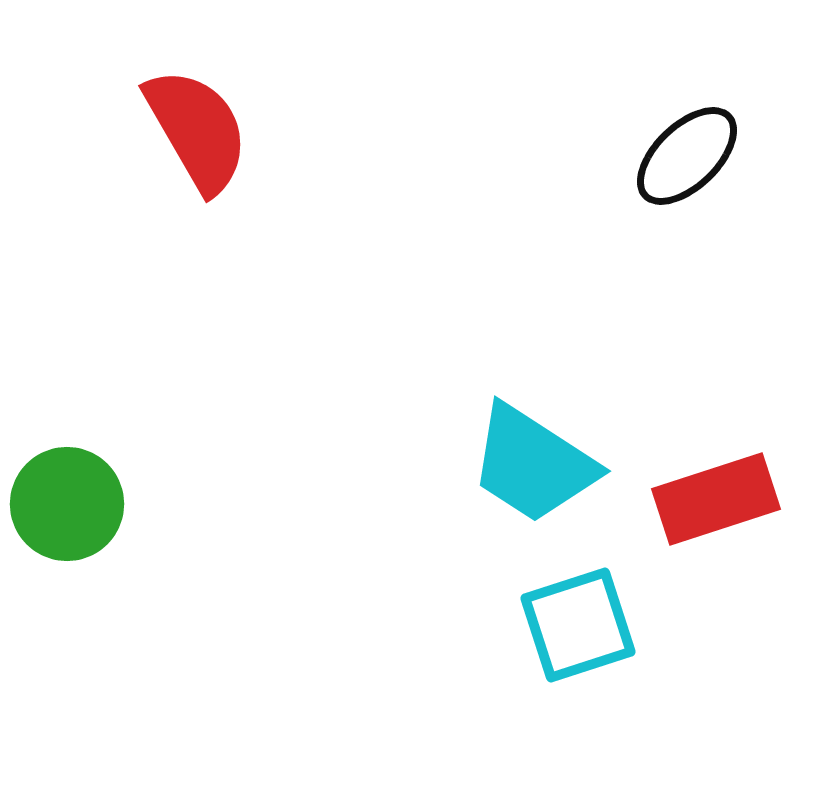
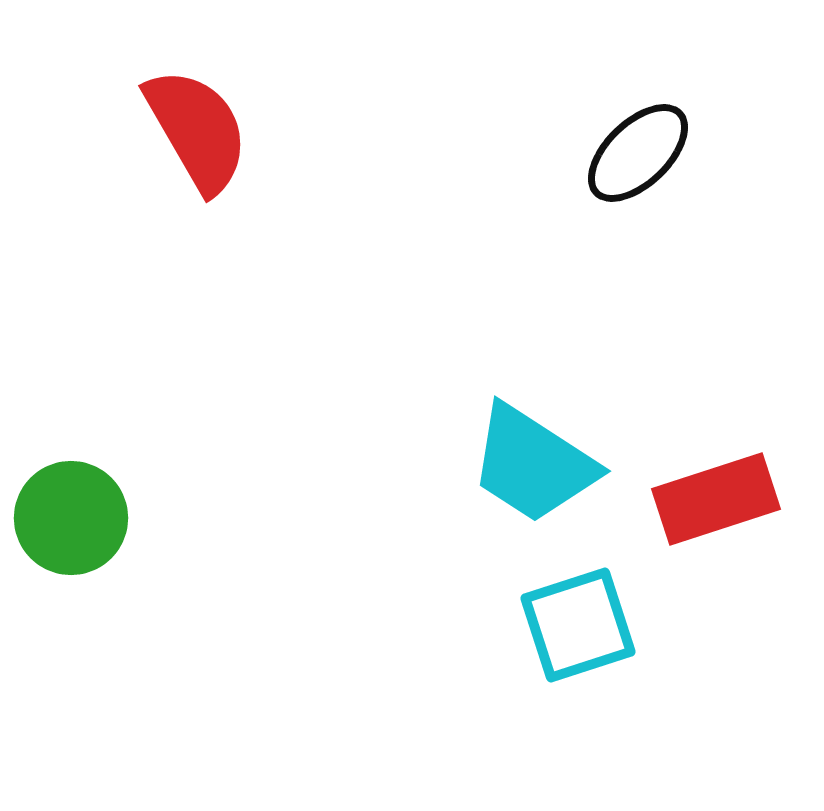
black ellipse: moved 49 px left, 3 px up
green circle: moved 4 px right, 14 px down
